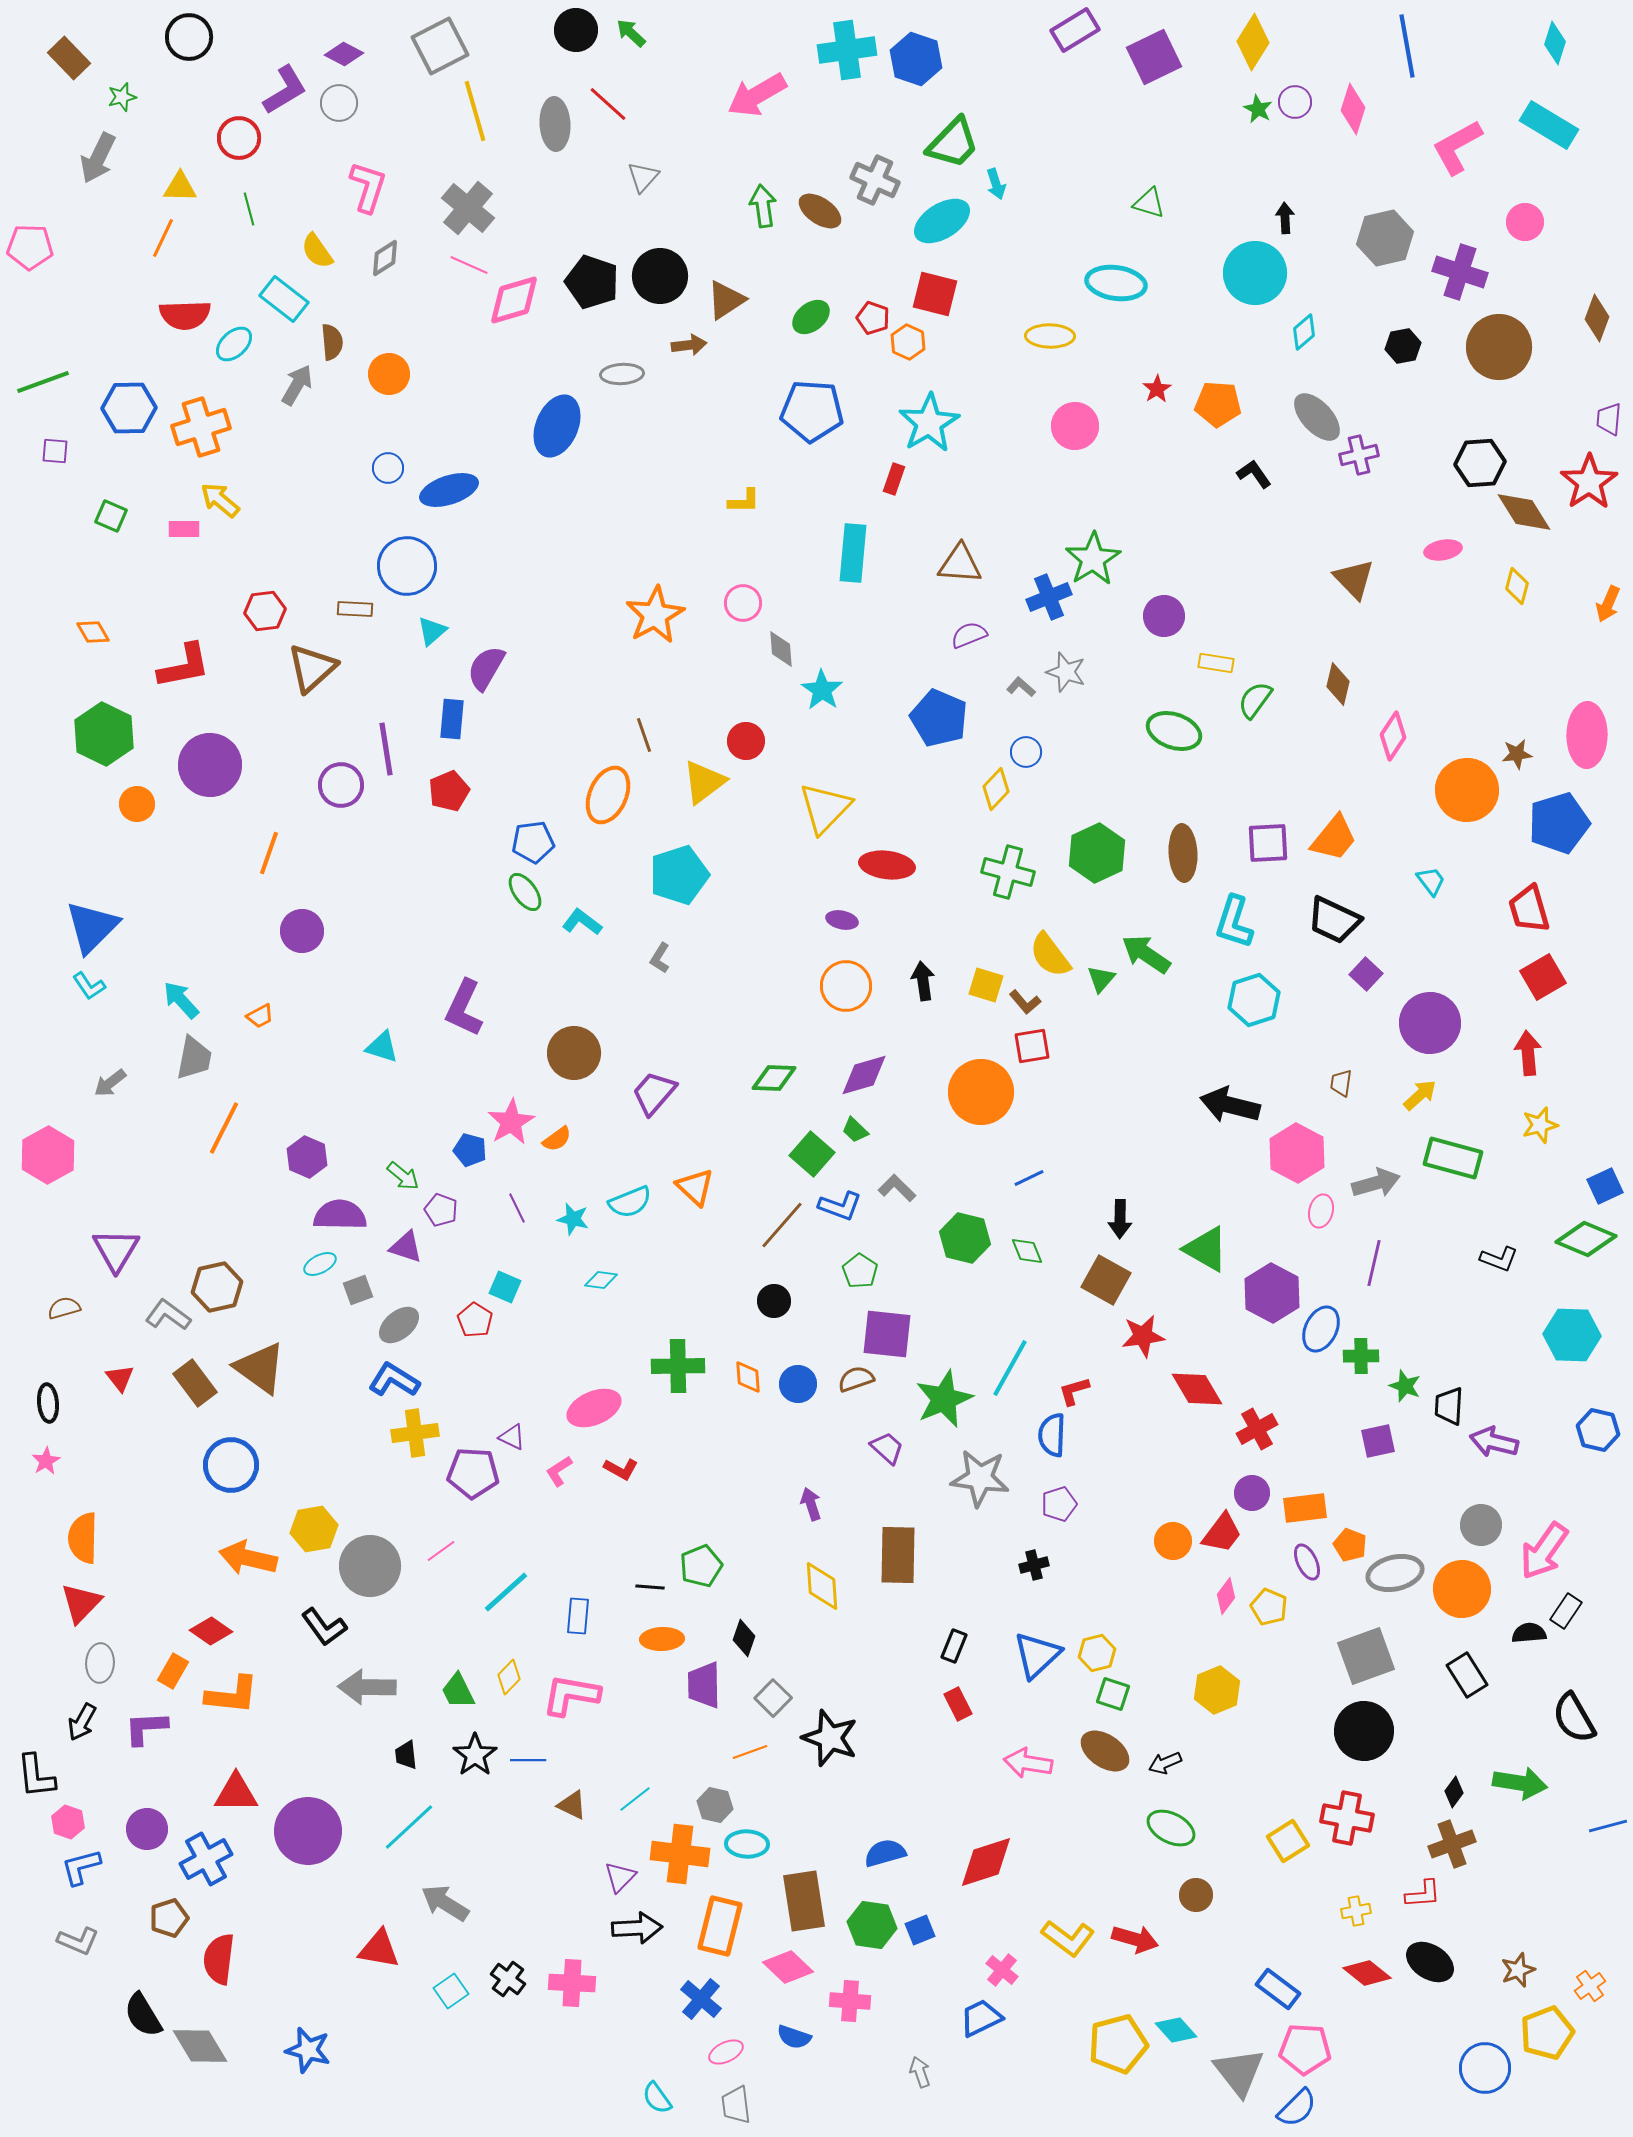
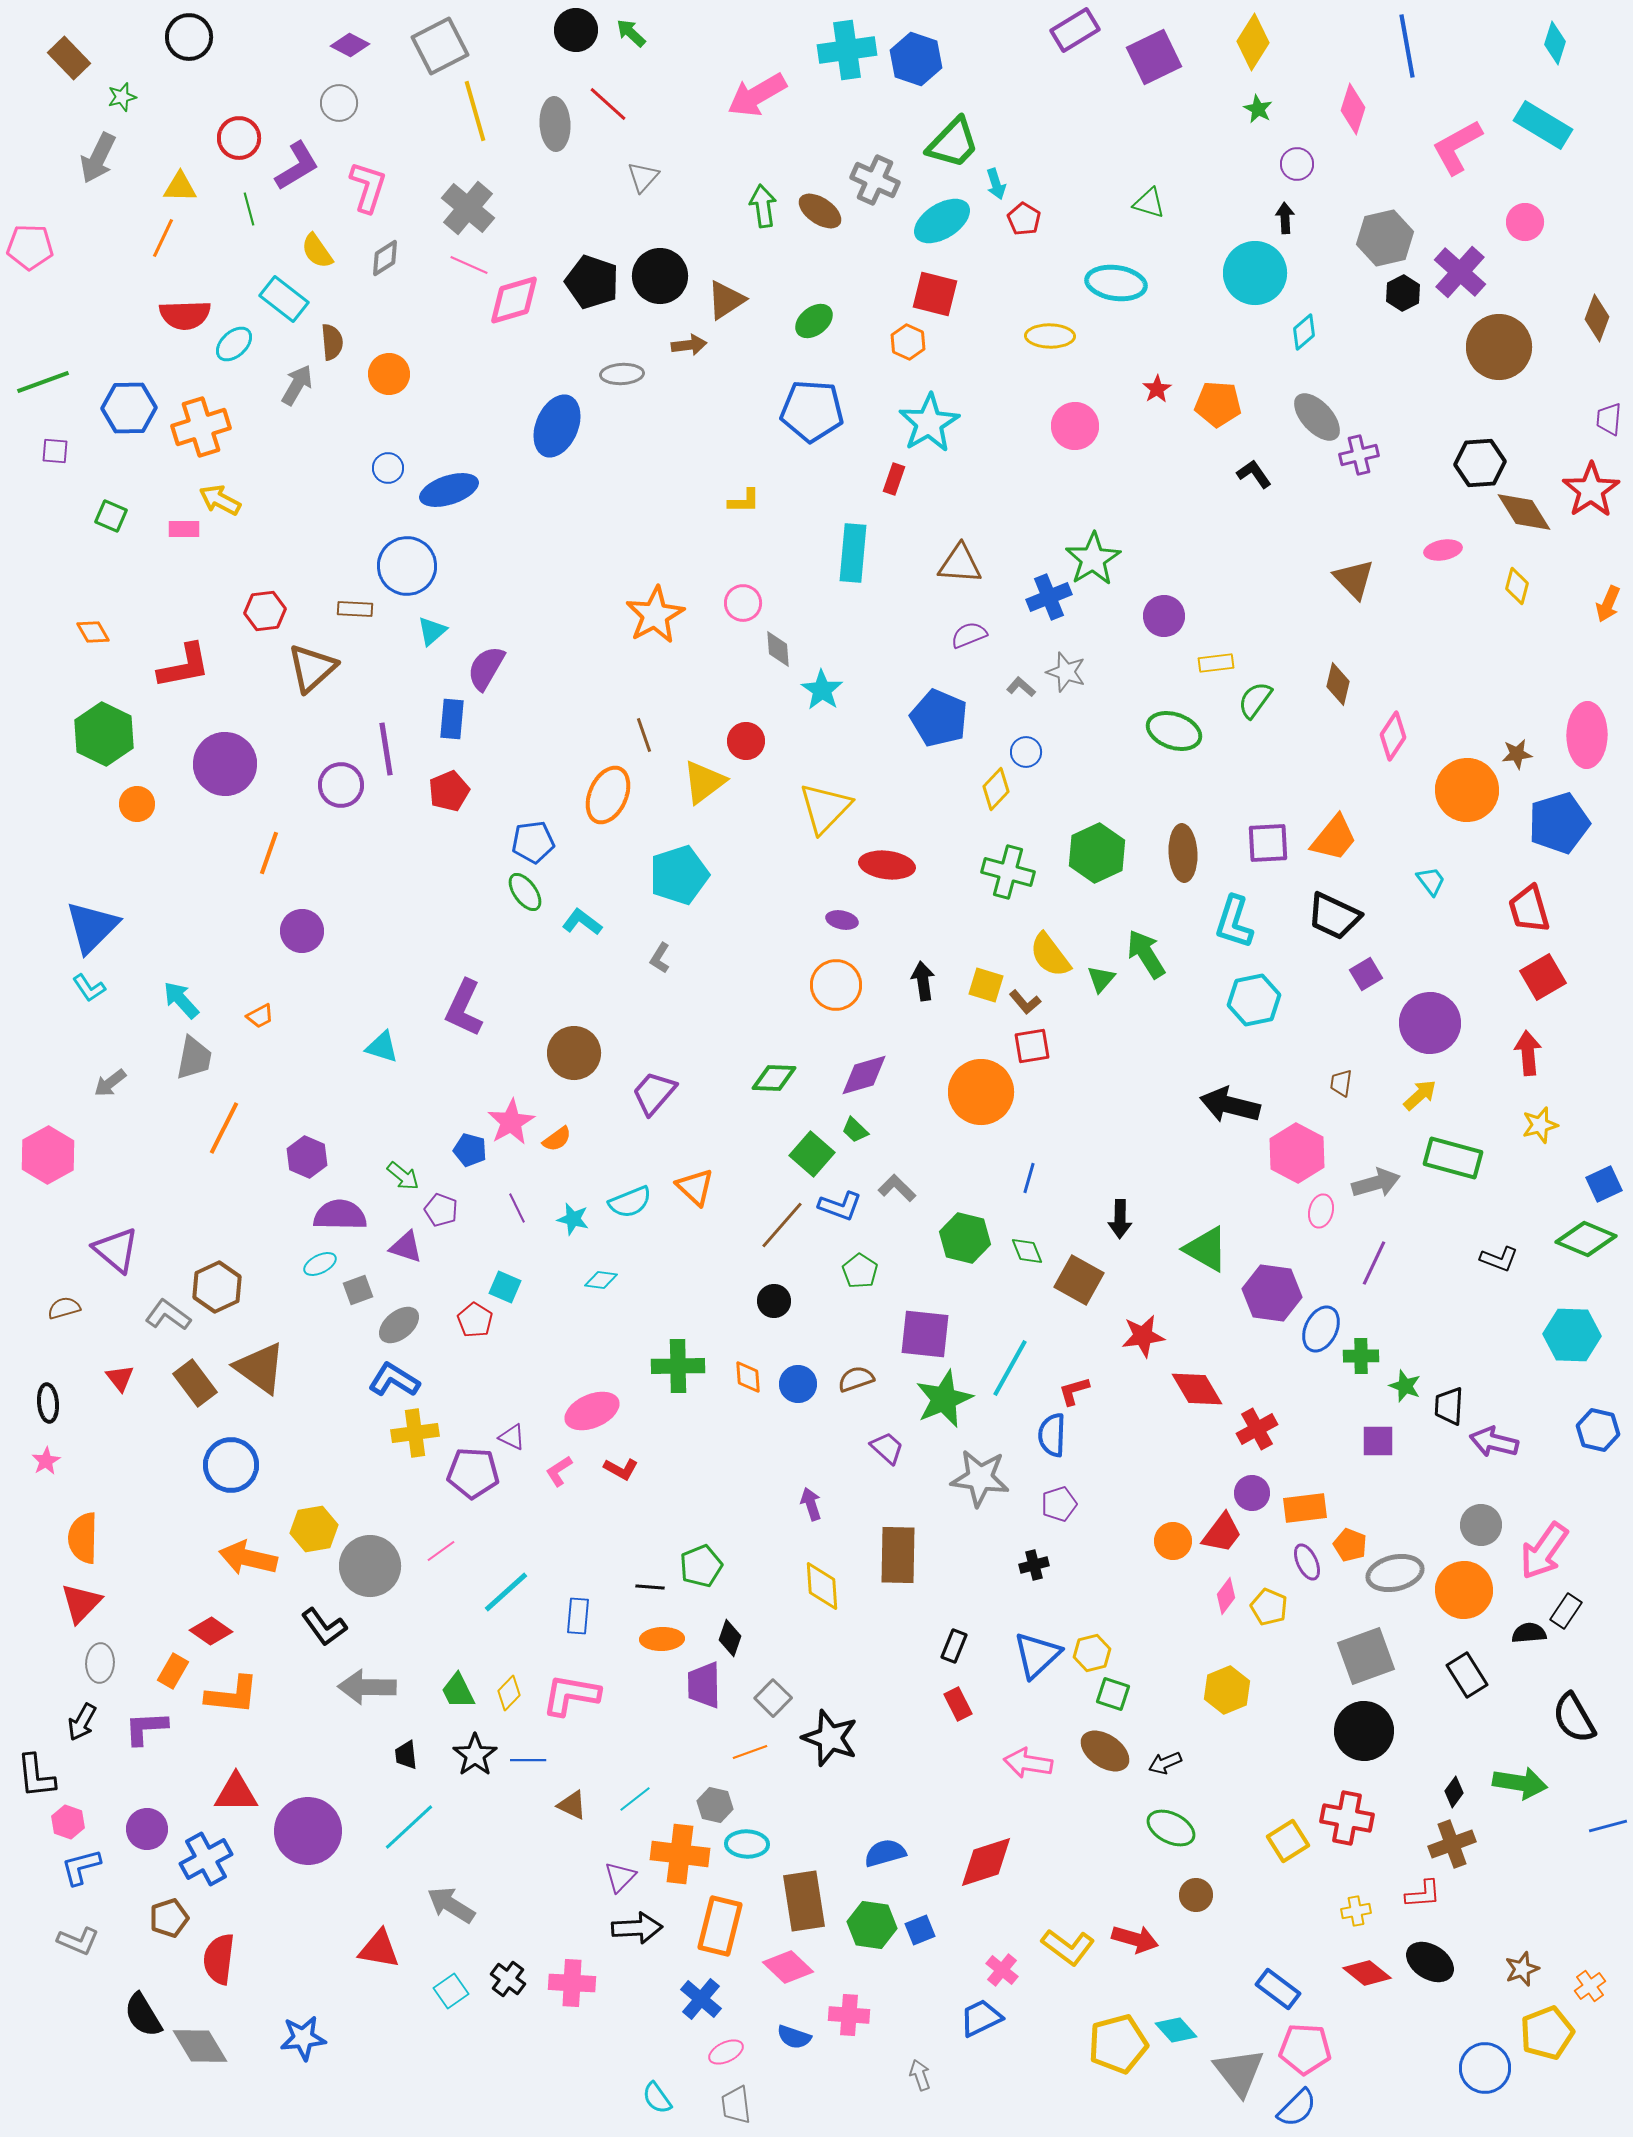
purple diamond at (344, 54): moved 6 px right, 9 px up
purple L-shape at (285, 90): moved 12 px right, 76 px down
purple circle at (1295, 102): moved 2 px right, 62 px down
cyan rectangle at (1549, 125): moved 6 px left
purple cross at (1460, 272): rotated 24 degrees clockwise
green ellipse at (811, 317): moved 3 px right, 4 px down
red pentagon at (873, 318): moved 151 px right, 99 px up; rotated 12 degrees clockwise
black hexagon at (1403, 346): moved 53 px up; rotated 16 degrees counterclockwise
red star at (1589, 482): moved 2 px right, 8 px down
yellow arrow at (220, 500): rotated 12 degrees counterclockwise
gray diamond at (781, 649): moved 3 px left
yellow rectangle at (1216, 663): rotated 16 degrees counterclockwise
purple circle at (210, 765): moved 15 px right, 1 px up
black trapezoid at (1334, 920): moved 4 px up
green arrow at (1146, 954): rotated 24 degrees clockwise
purple square at (1366, 974): rotated 16 degrees clockwise
cyan L-shape at (89, 986): moved 2 px down
orange circle at (846, 986): moved 10 px left, 1 px up
cyan hexagon at (1254, 1000): rotated 6 degrees clockwise
blue line at (1029, 1178): rotated 48 degrees counterclockwise
blue square at (1605, 1186): moved 1 px left, 2 px up
purple triangle at (116, 1250): rotated 21 degrees counterclockwise
purple line at (1374, 1263): rotated 12 degrees clockwise
brown square at (1106, 1280): moved 27 px left
brown hexagon at (217, 1287): rotated 12 degrees counterclockwise
purple hexagon at (1272, 1293): rotated 20 degrees counterclockwise
purple square at (887, 1334): moved 38 px right
pink ellipse at (594, 1408): moved 2 px left, 3 px down
purple square at (1378, 1441): rotated 12 degrees clockwise
orange circle at (1462, 1589): moved 2 px right, 1 px down
black diamond at (744, 1638): moved 14 px left
yellow hexagon at (1097, 1653): moved 5 px left
yellow diamond at (509, 1677): moved 16 px down
yellow hexagon at (1217, 1690): moved 10 px right
gray arrow at (445, 1903): moved 6 px right, 2 px down
yellow L-shape at (1068, 1938): moved 9 px down
brown star at (1518, 1970): moved 4 px right, 1 px up
pink cross at (850, 2001): moved 1 px left, 14 px down
blue star at (308, 2050): moved 5 px left, 12 px up; rotated 21 degrees counterclockwise
gray arrow at (920, 2072): moved 3 px down
